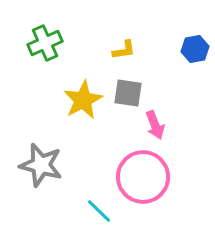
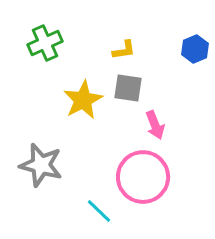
blue hexagon: rotated 12 degrees counterclockwise
gray square: moved 5 px up
